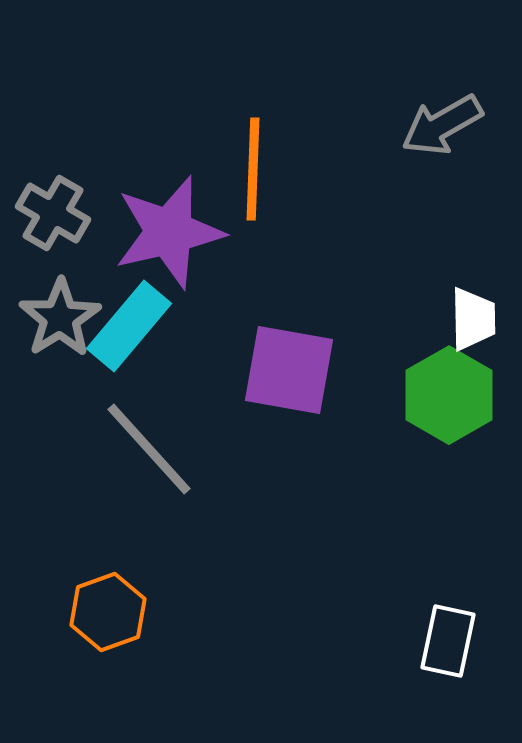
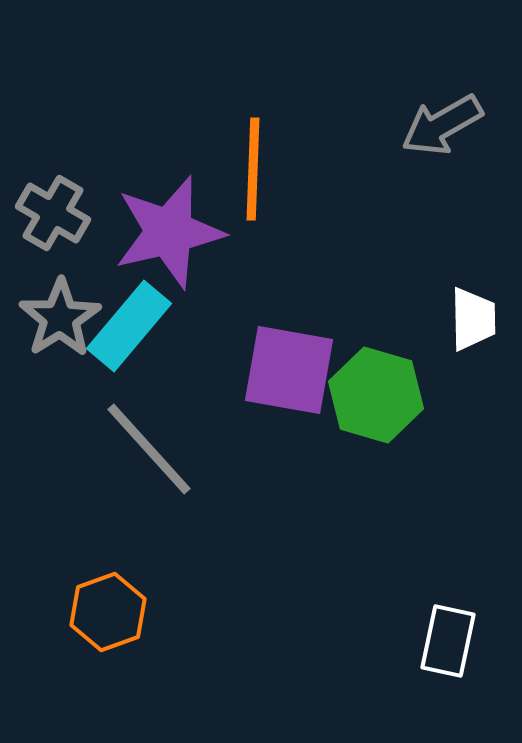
green hexagon: moved 73 px left; rotated 14 degrees counterclockwise
